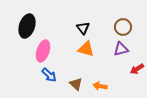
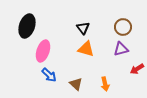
orange arrow: moved 5 px right, 2 px up; rotated 112 degrees counterclockwise
